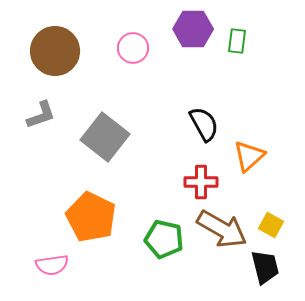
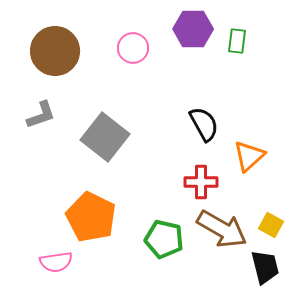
pink semicircle: moved 4 px right, 3 px up
